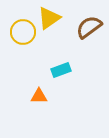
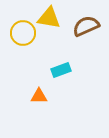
yellow triangle: rotated 45 degrees clockwise
brown semicircle: moved 3 px left, 1 px up; rotated 12 degrees clockwise
yellow circle: moved 1 px down
